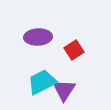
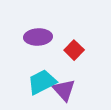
red square: rotated 12 degrees counterclockwise
purple triangle: rotated 15 degrees counterclockwise
